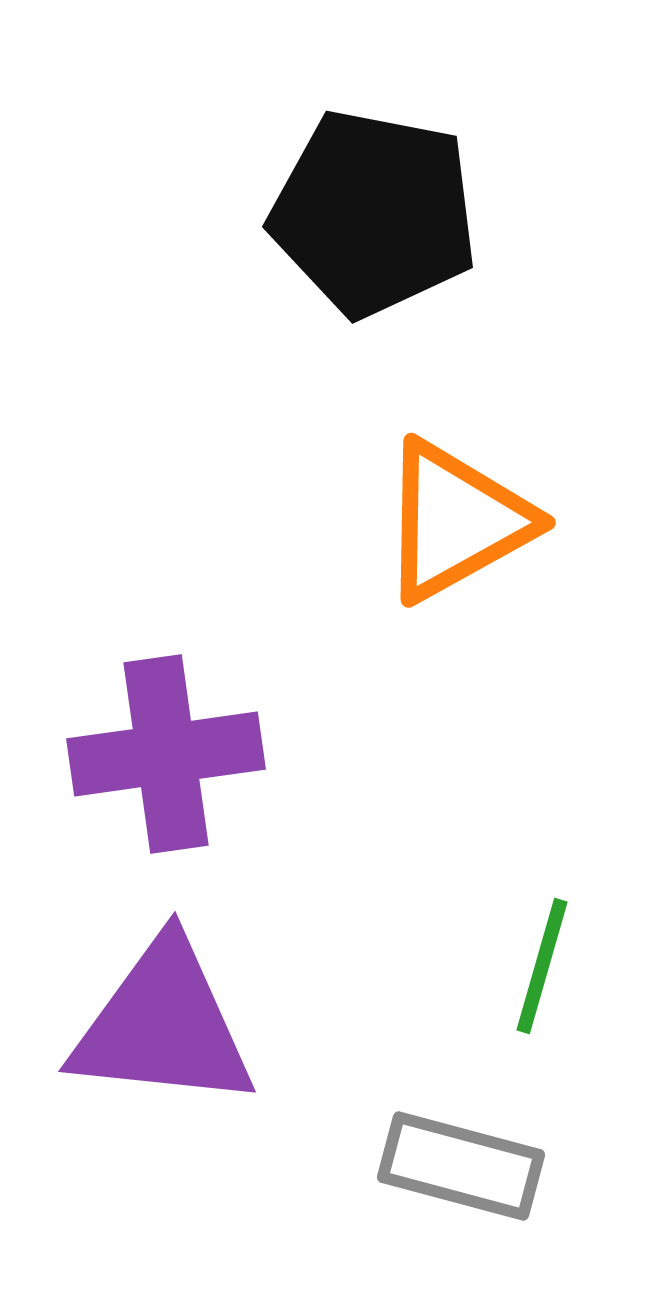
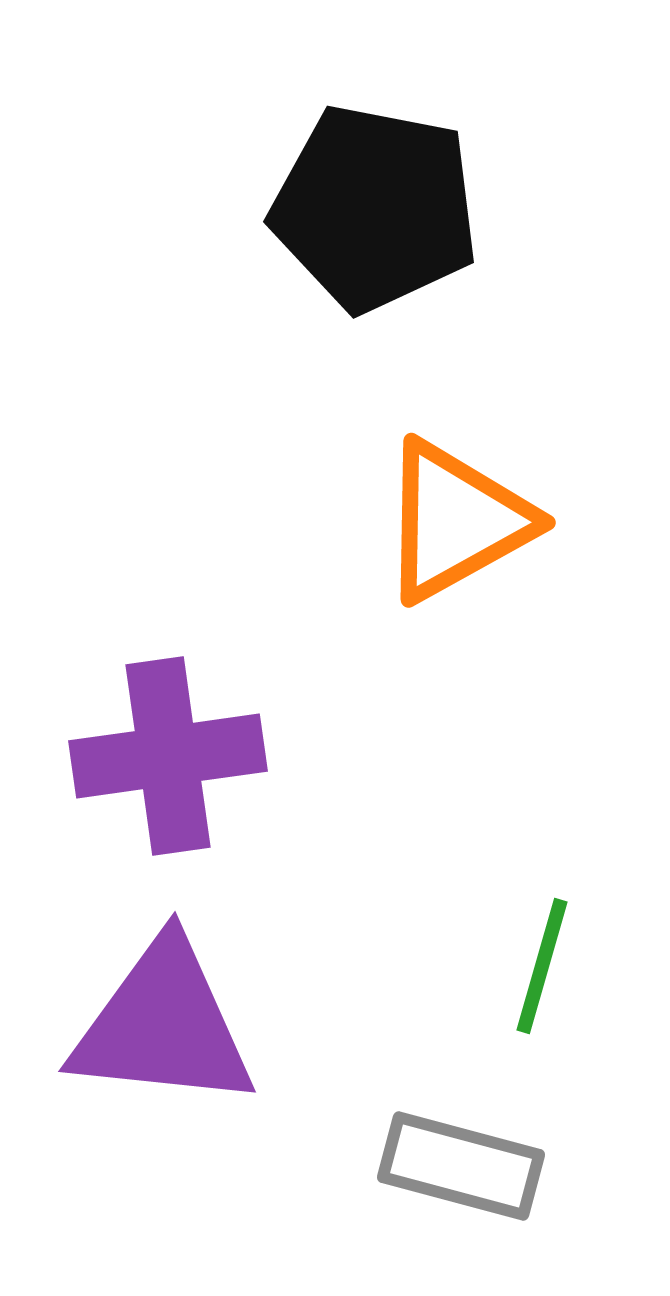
black pentagon: moved 1 px right, 5 px up
purple cross: moved 2 px right, 2 px down
